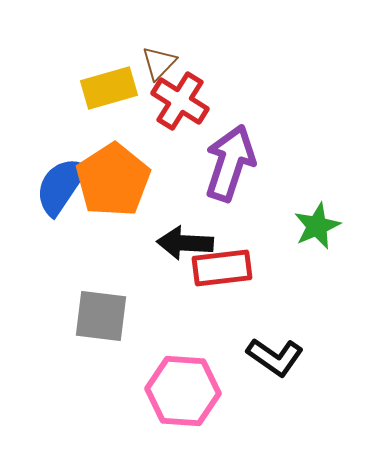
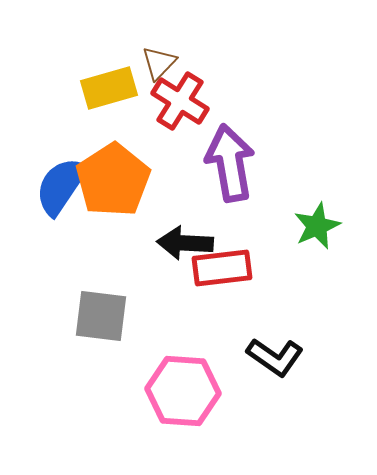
purple arrow: rotated 28 degrees counterclockwise
